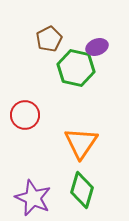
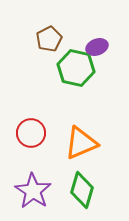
red circle: moved 6 px right, 18 px down
orange triangle: rotated 33 degrees clockwise
purple star: moved 7 px up; rotated 9 degrees clockwise
